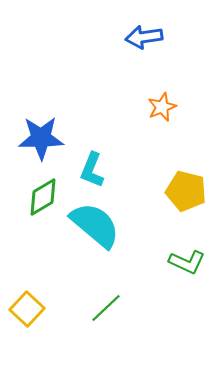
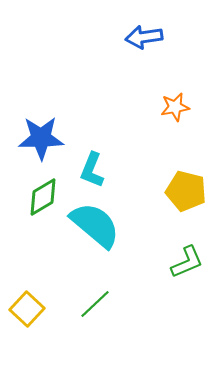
orange star: moved 13 px right; rotated 12 degrees clockwise
green L-shape: rotated 48 degrees counterclockwise
green line: moved 11 px left, 4 px up
